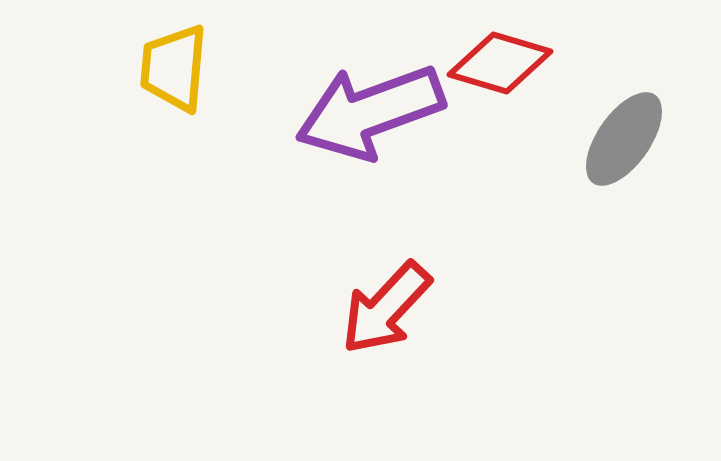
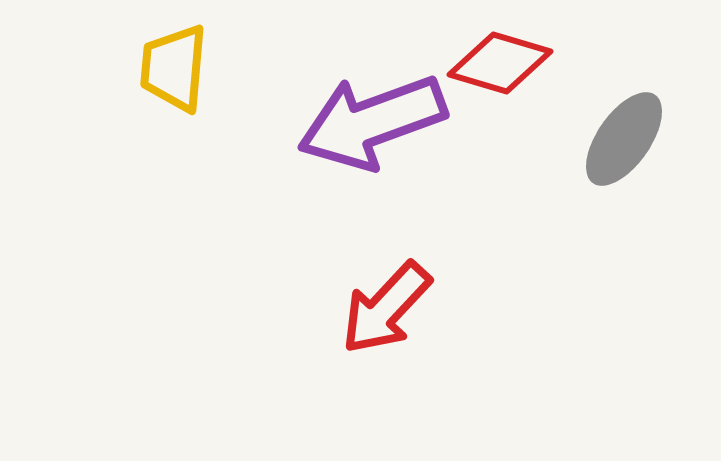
purple arrow: moved 2 px right, 10 px down
